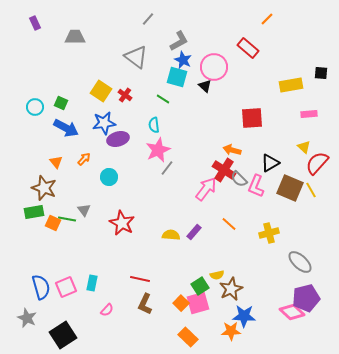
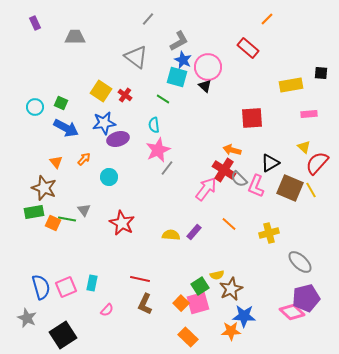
pink circle at (214, 67): moved 6 px left
